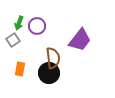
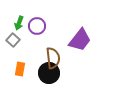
gray square: rotated 16 degrees counterclockwise
